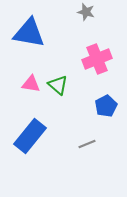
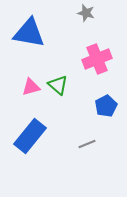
gray star: moved 1 px down
pink triangle: moved 3 px down; rotated 24 degrees counterclockwise
